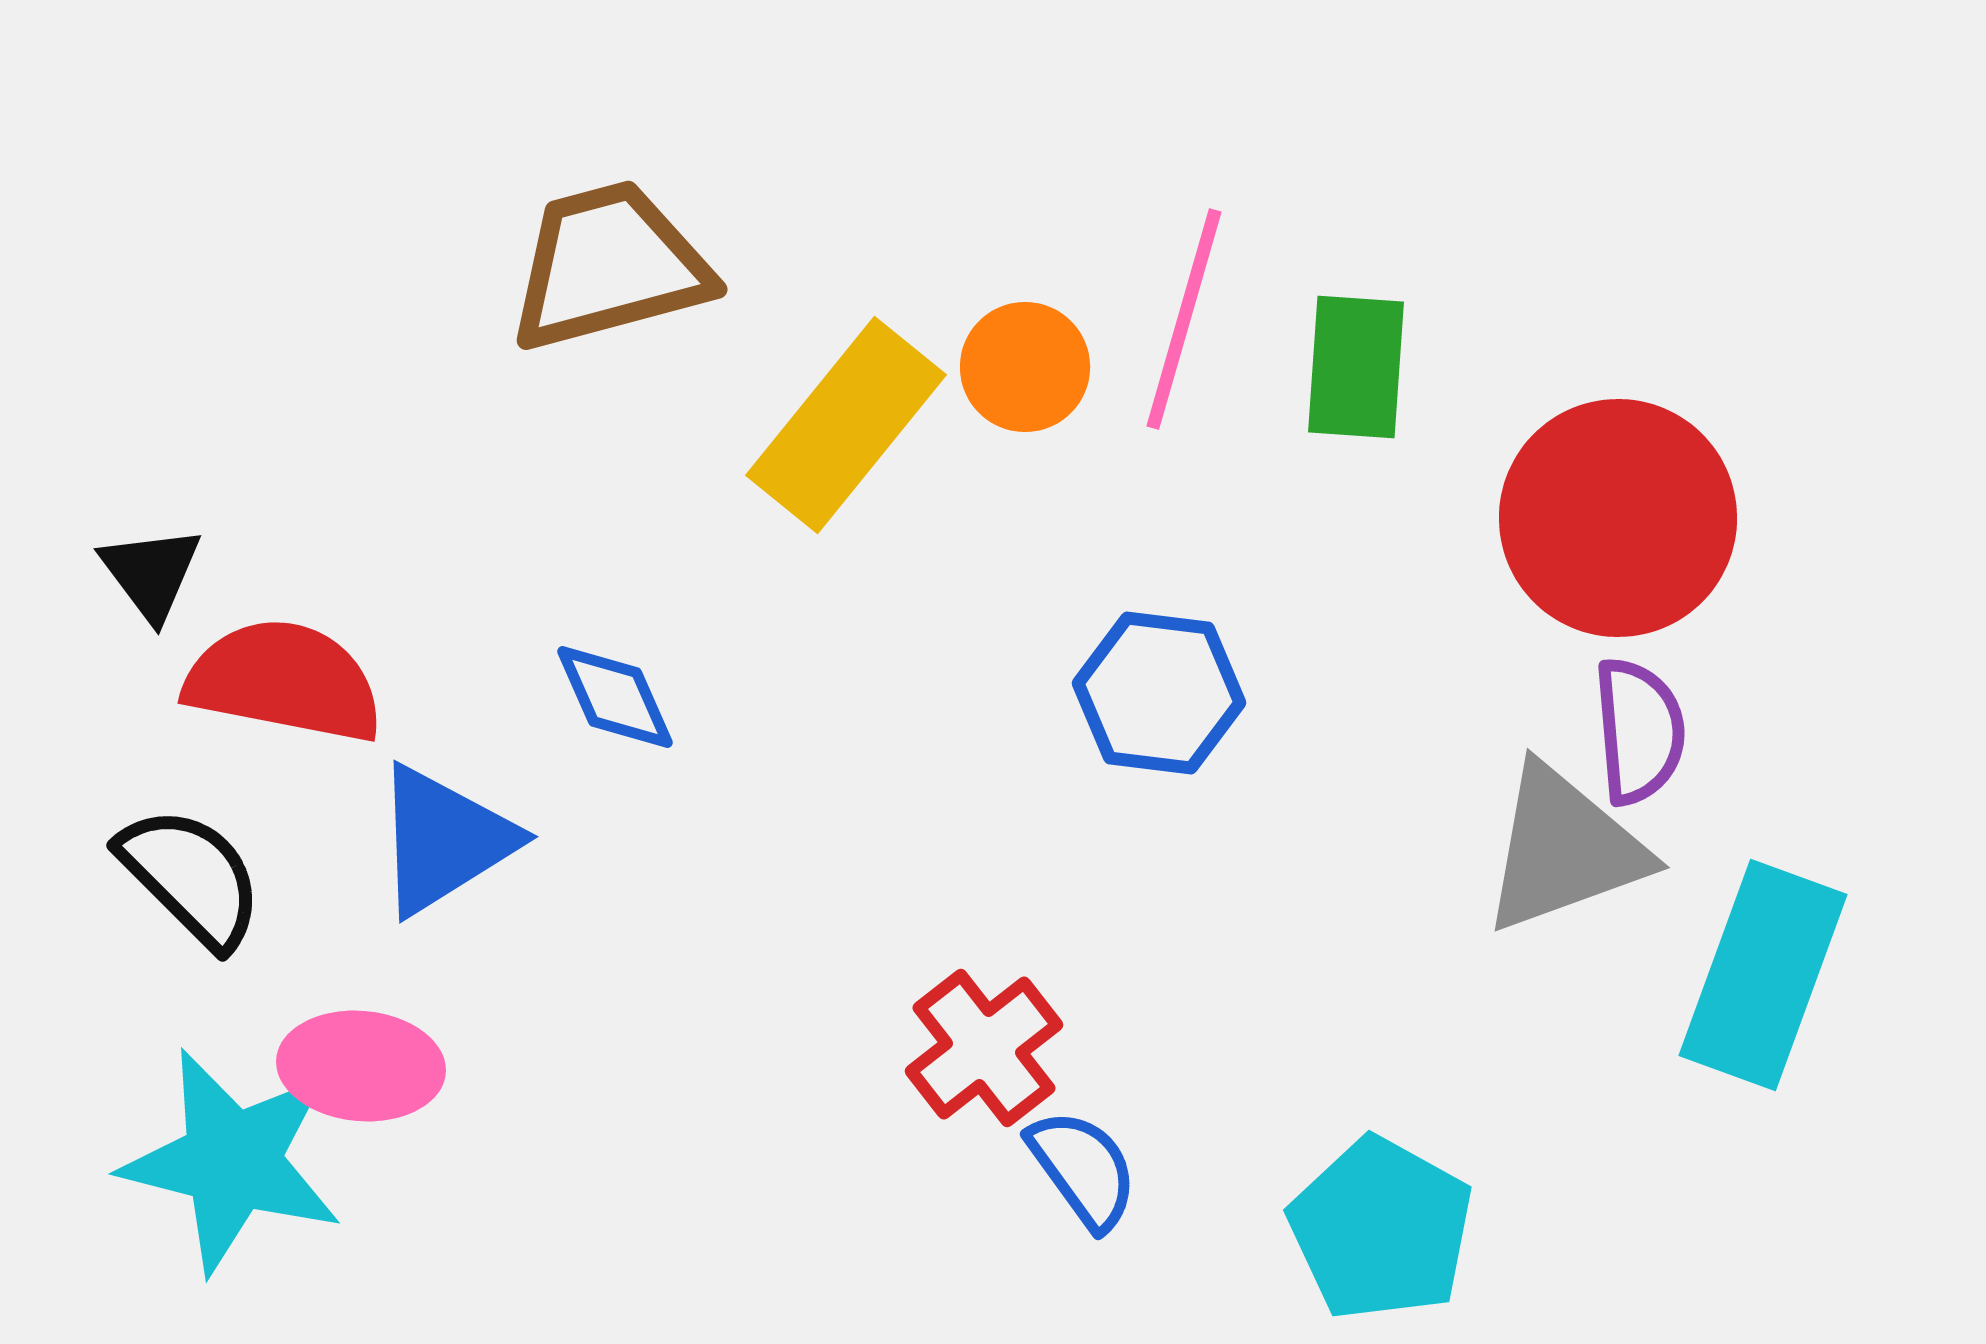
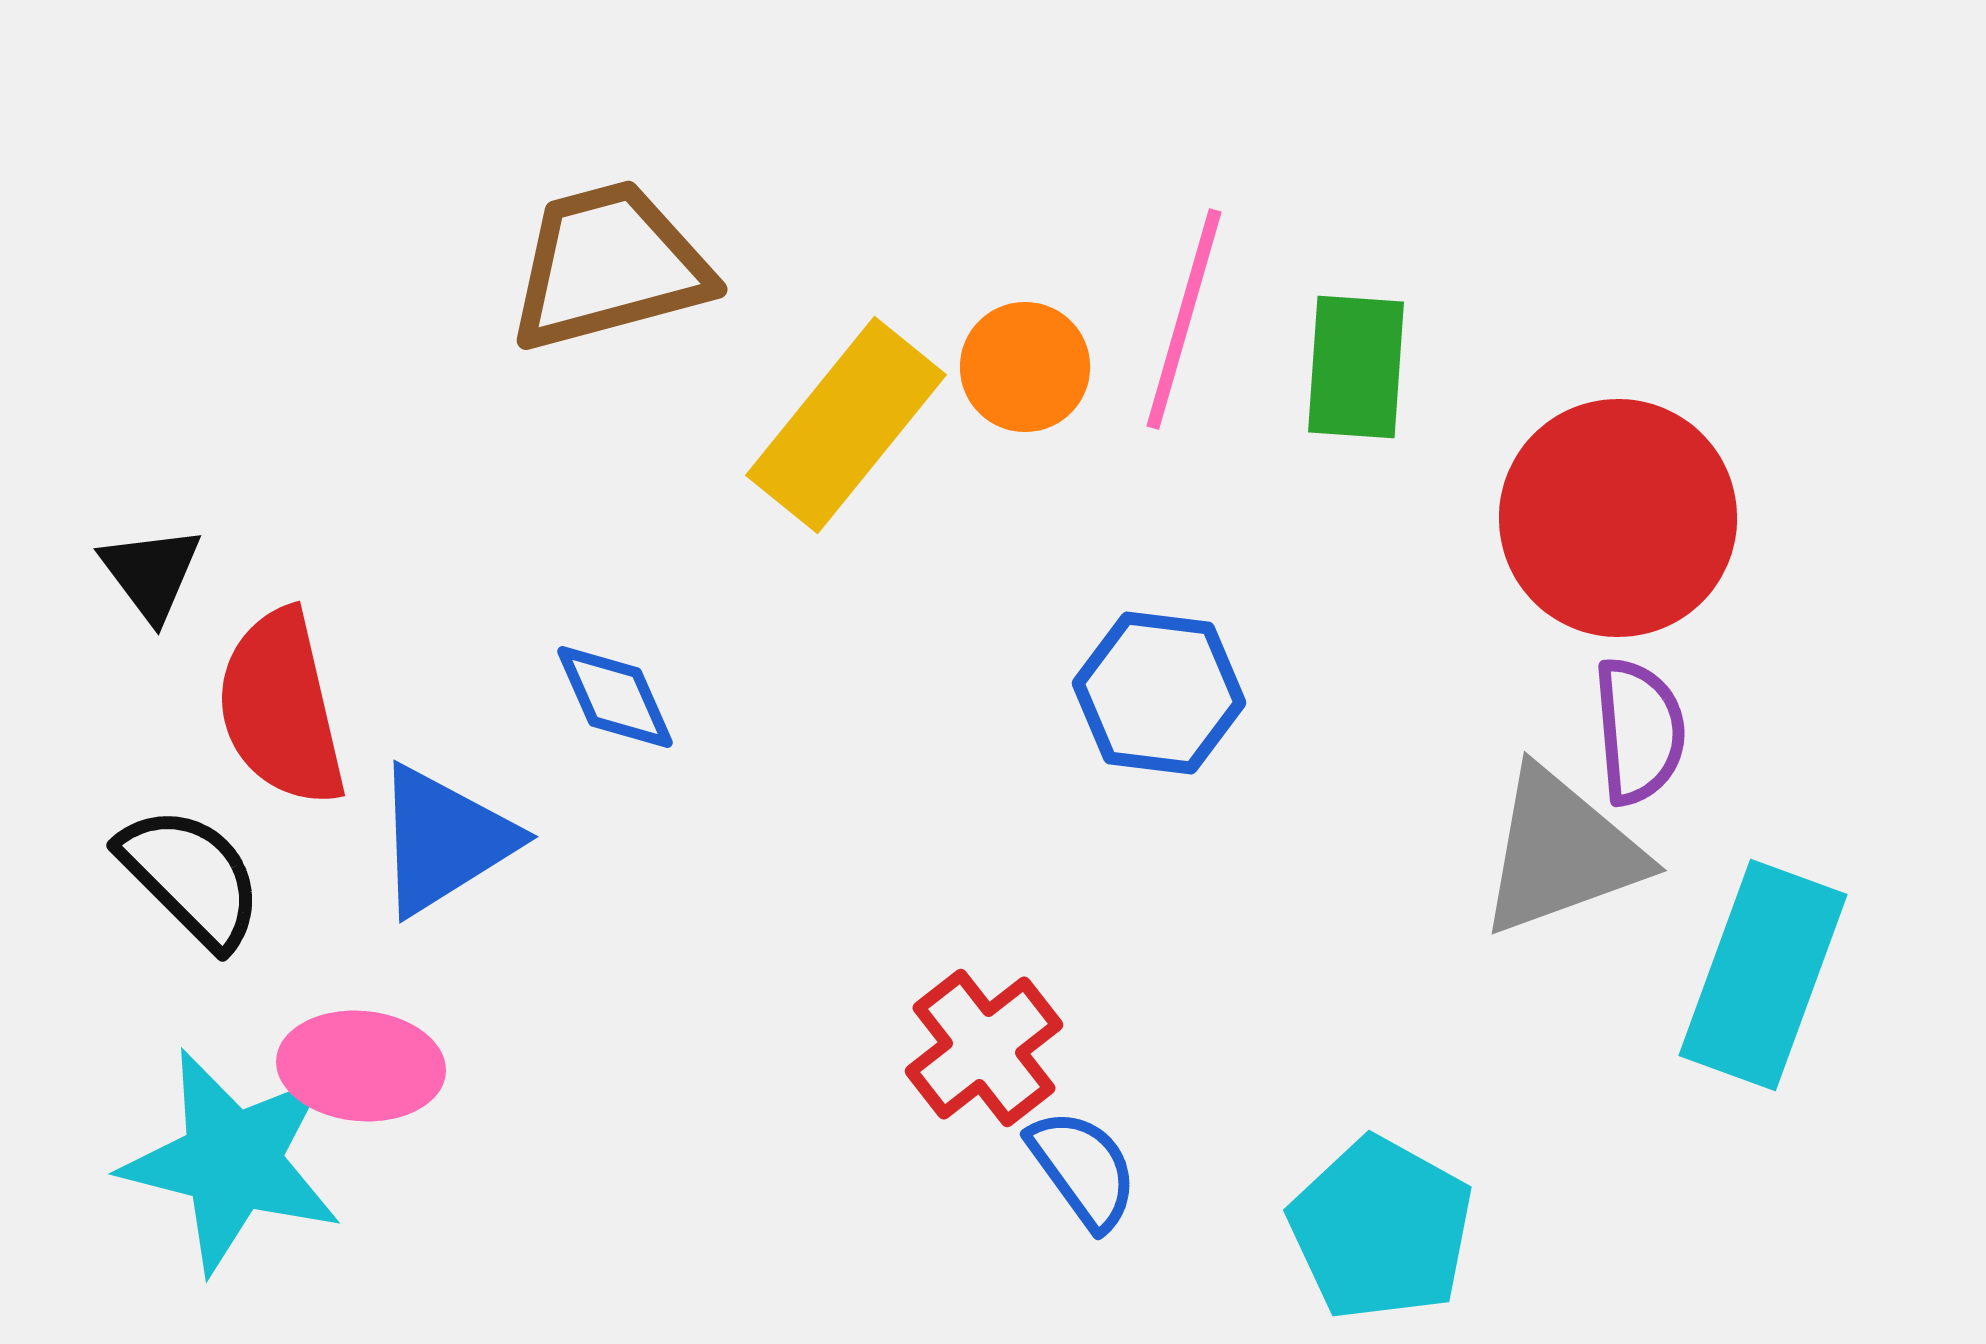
red semicircle: moved 3 px left, 27 px down; rotated 114 degrees counterclockwise
gray triangle: moved 3 px left, 3 px down
